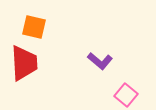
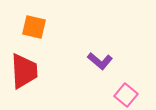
red trapezoid: moved 8 px down
